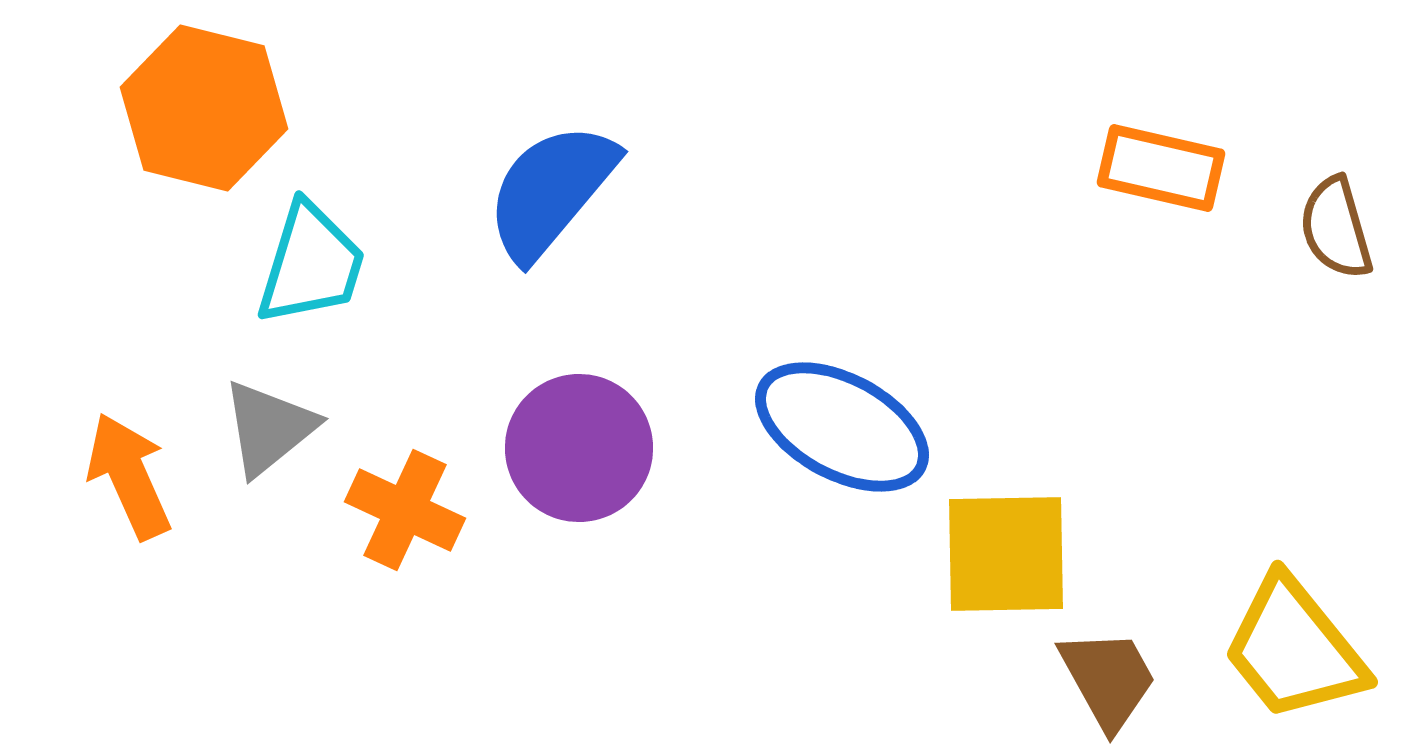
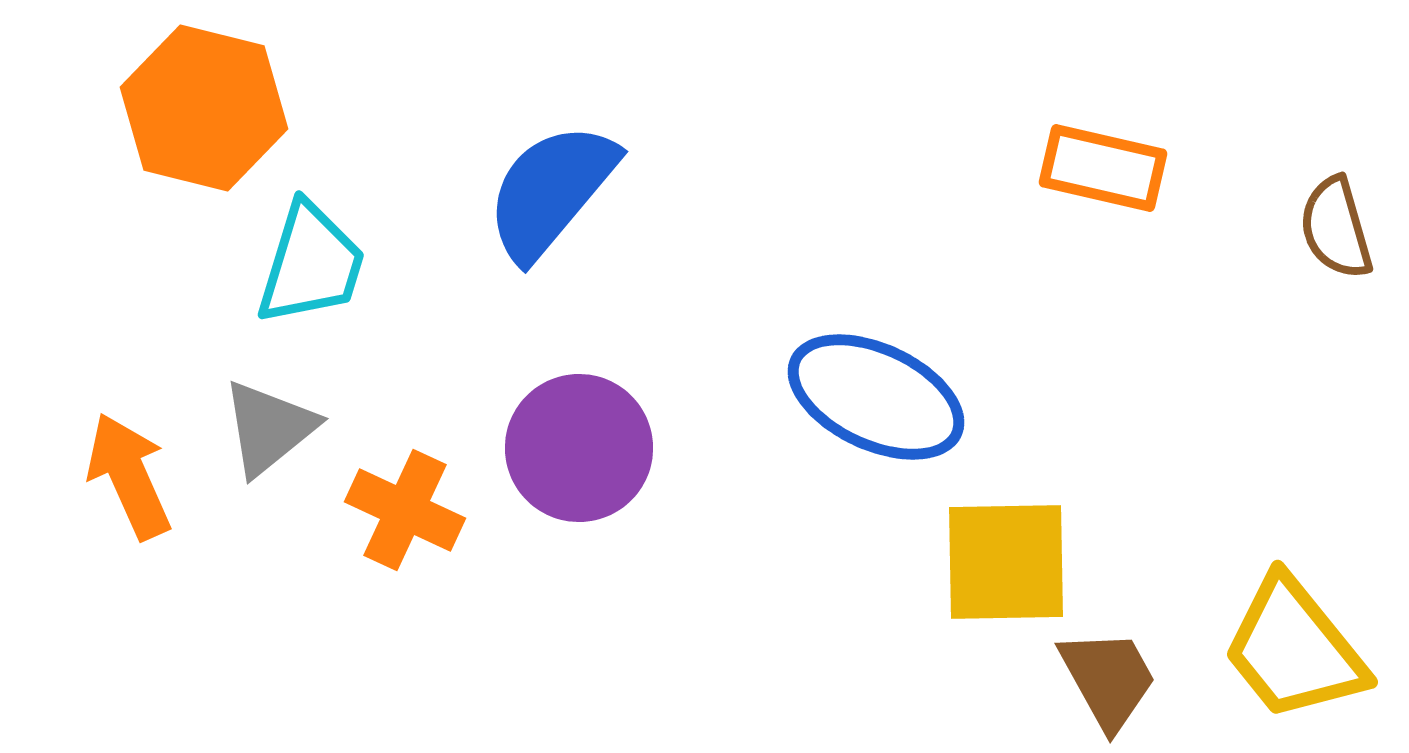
orange rectangle: moved 58 px left
blue ellipse: moved 34 px right, 30 px up; rotated 3 degrees counterclockwise
yellow square: moved 8 px down
